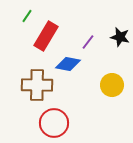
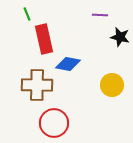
green line: moved 2 px up; rotated 56 degrees counterclockwise
red rectangle: moved 2 px left, 3 px down; rotated 44 degrees counterclockwise
purple line: moved 12 px right, 27 px up; rotated 56 degrees clockwise
